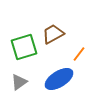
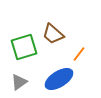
brown trapezoid: rotated 110 degrees counterclockwise
